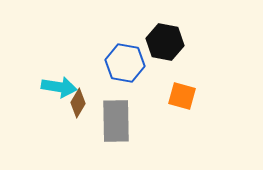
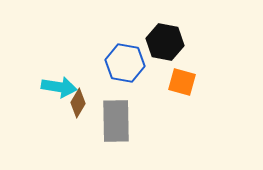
orange square: moved 14 px up
